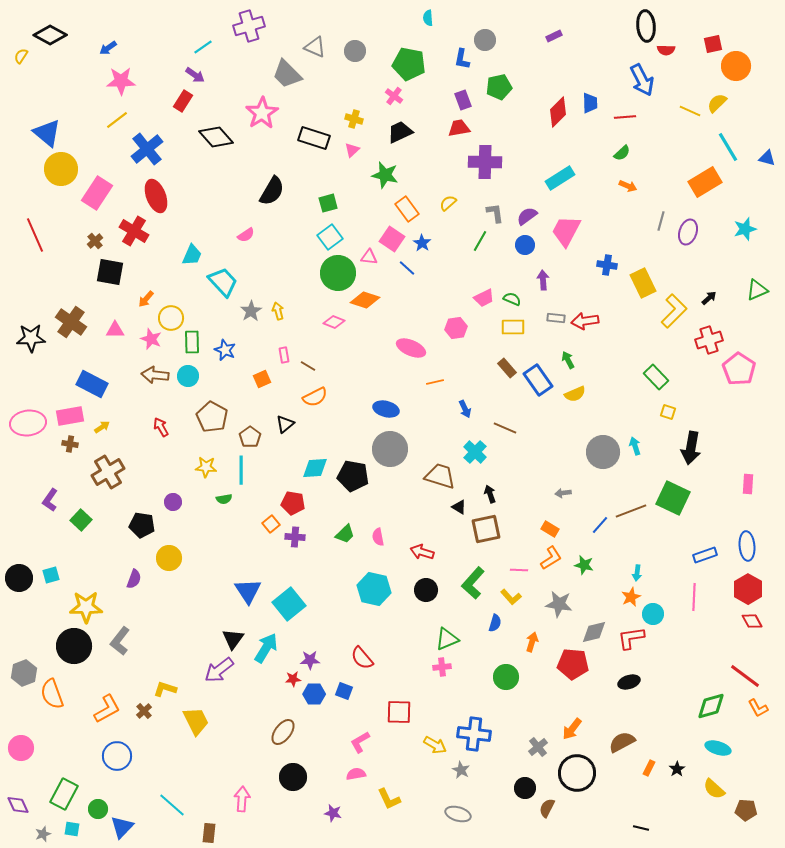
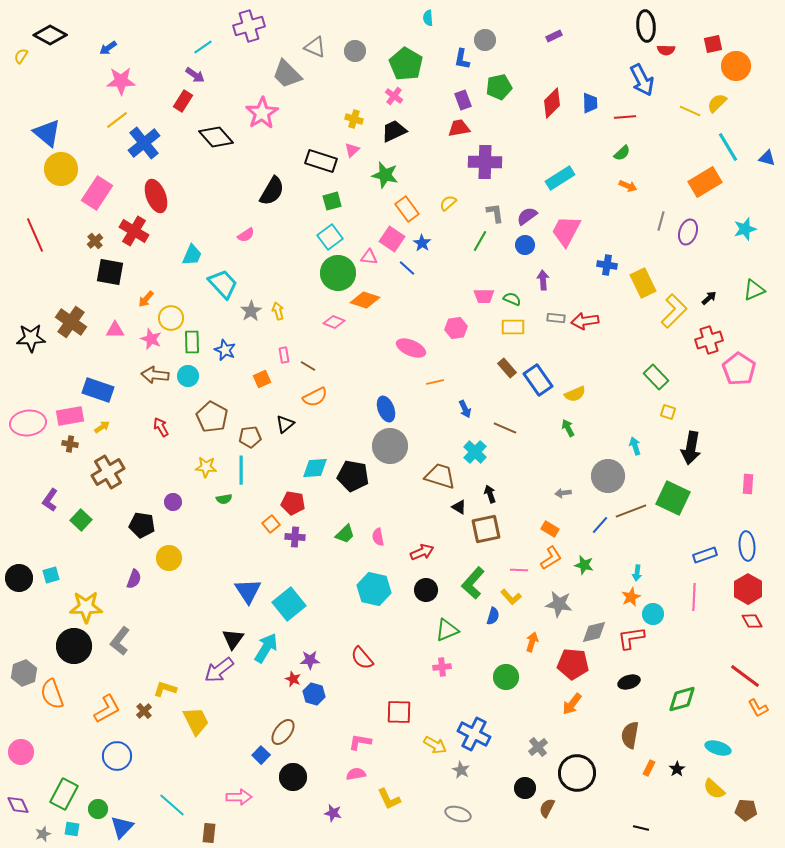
green pentagon at (409, 64): moved 3 px left; rotated 20 degrees clockwise
red diamond at (558, 112): moved 6 px left, 9 px up
black trapezoid at (400, 132): moved 6 px left, 1 px up
black rectangle at (314, 138): moved 7 px right, 23 px down
blue cross at (147, 149): moved 3 px left, 6 px up
green square at (328, 203): moved 4 px right, 2 px up
cyan trapezoid at (223, 282): moved 2 px down
green triangle at (757, 290): moved 3 px left
pink trapezoid at (484, 298): moved 2 px up; rotated 25 degrees clockwise
green arrow at (568, 360): moved 68 px down
blue rectangle at (92, 384): moved 6 px right, 6 px down; rotated 8 degrees counterclockwise
blue ellipse at (386, 409): rotated 55 degrees clockwise
brown pentagon at (250, 437): rotated 30 degrees clockwise
gray circle at (390, 449): moved 3 px up
gray circle at (603, 452): moved 5 px right, 24 px down
red arrow at (422, 552): rotated 140 degrees clockwise
blue semicircle at (495, 623): moved 2 px left, 7 px up
green triangle at (447, 639): moved 9 px up
red star at (293, 679): rotated 28 degrees clockwise
blue square at (344, 691): moved 83 px left, 64 px down; rotated 24 degrees clockwise
blue hexagon at (314, 694): rotated 15 degrees clockwise
green diamond at (711, 706): moved 29 px left, 7 px up
orange arrow at (572, 729): moved 25 px up
blue cross at (474, 734): rotated 20 degrees clockwise
pink L-shape at (360, 742): rotated 40 degrees clockwise
brown semicircle at (622, 742): moved 8 px right, 7 px up; rotated 52 degrees counterclockwise
pink circle at (21, 748): moved 4 px down
pink arrow at (242, 799): moved 3 px left, 2 px up; rotated 85 degrees clockwise
